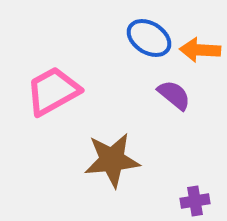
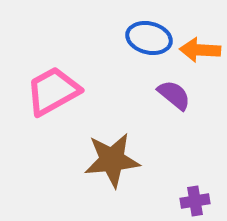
blue ellipse: rotated 18 degrees counterclockwise
